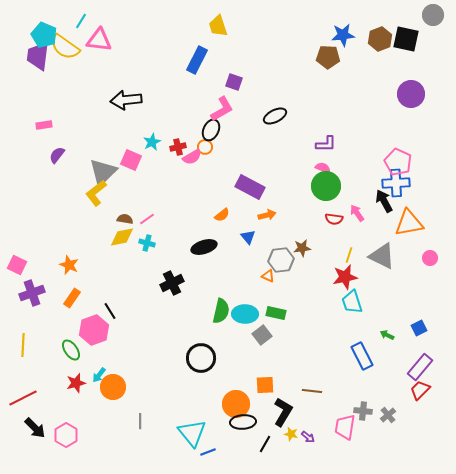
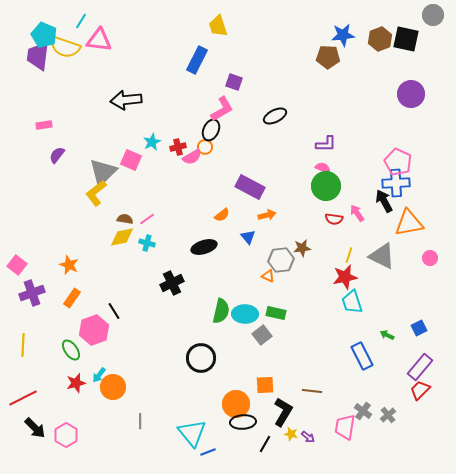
yellow semicircle at (65, 47): rotated 16 degrees counterclockwise
pink square at (17, 265): rotated 12 degrees clockwise
black line at (110, 311): moved 4 px right
gray cross at (363, 411): rotated 30 degrees clockwise
